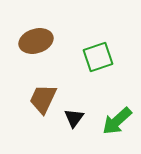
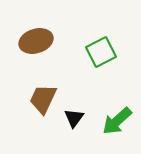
green square: moved 3 px right, 5 px up; rotated 8 degrees counterclockwise
